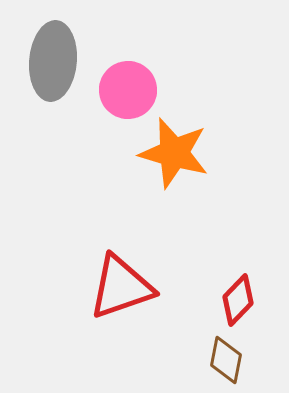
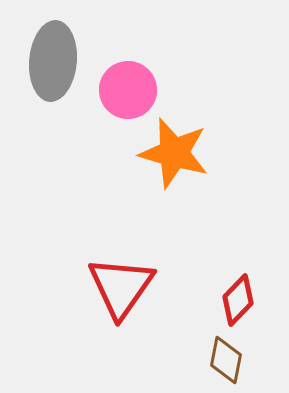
red triangle: rotated 36 degrees counterclockwise
